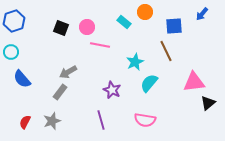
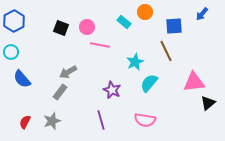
blue hexagon: rotated 10 degrees counterclockwise
